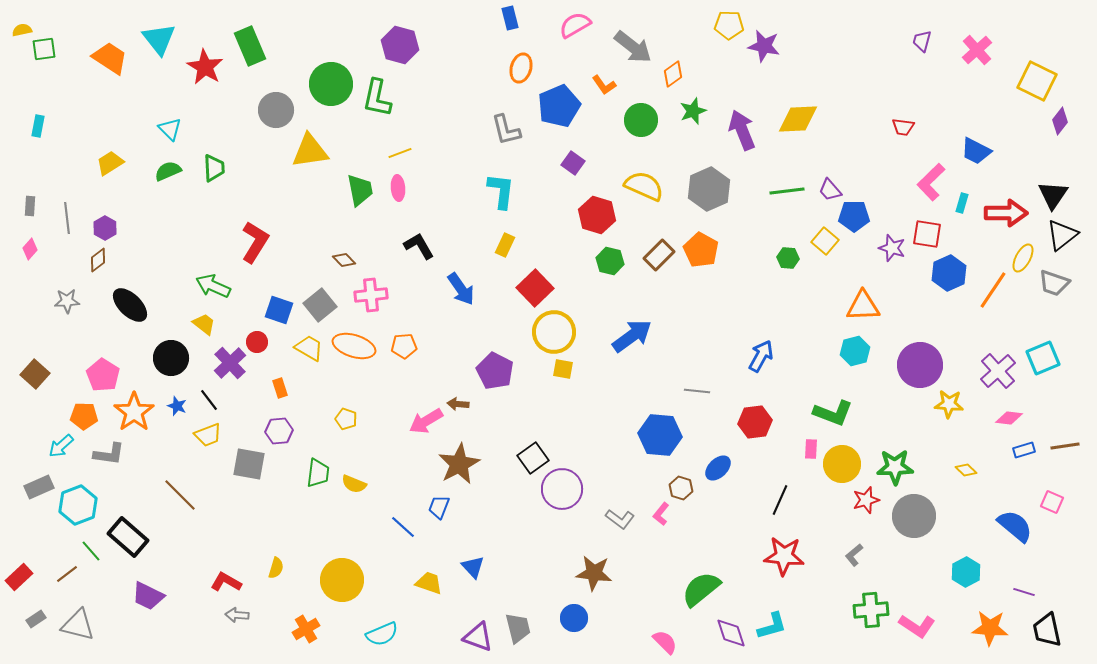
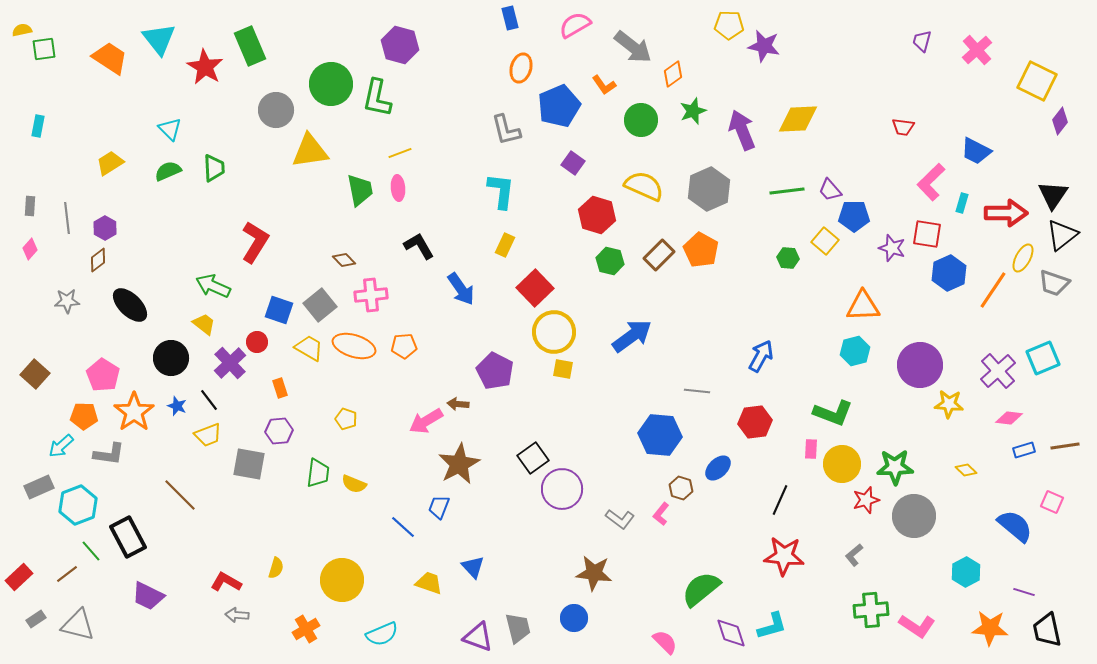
black rectangle at (128, 537): rotated 21 degrees clockwise
